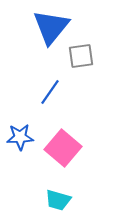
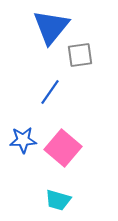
gray square: moved 1 px left, 1 px up
blue star: moved 3 px right, 3 px down
